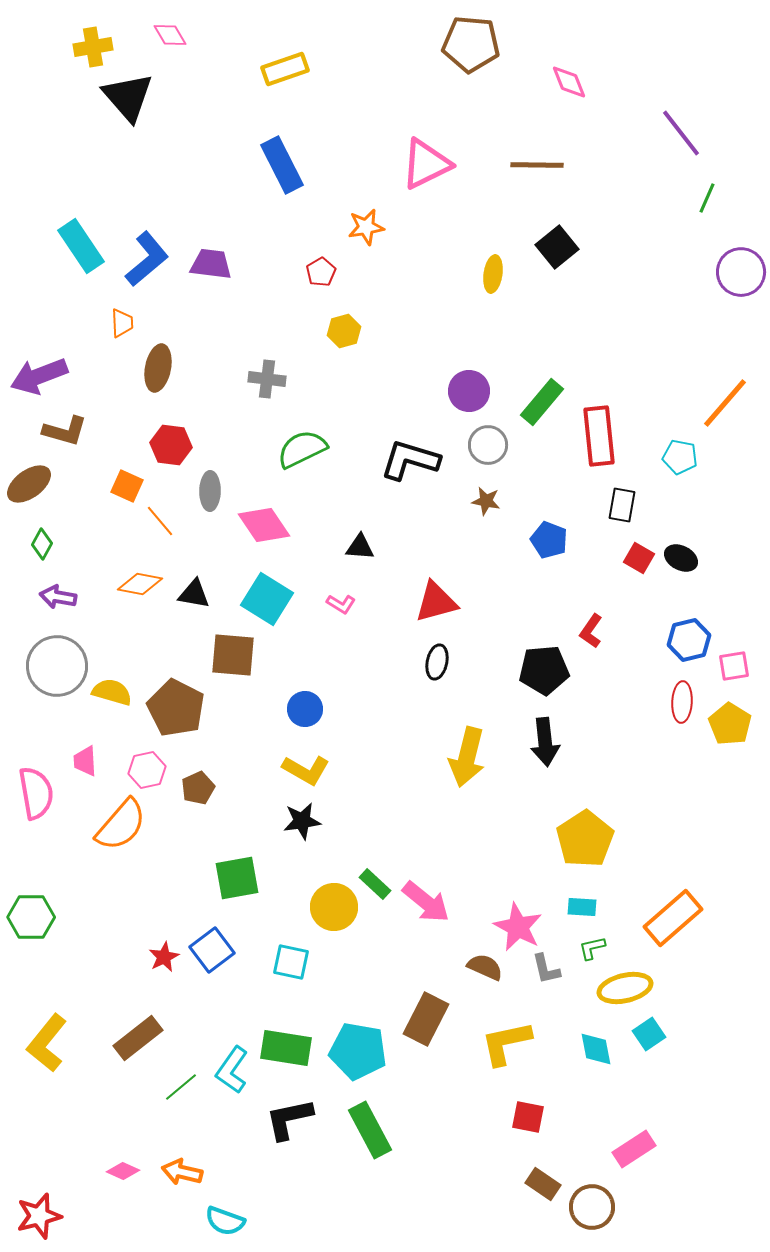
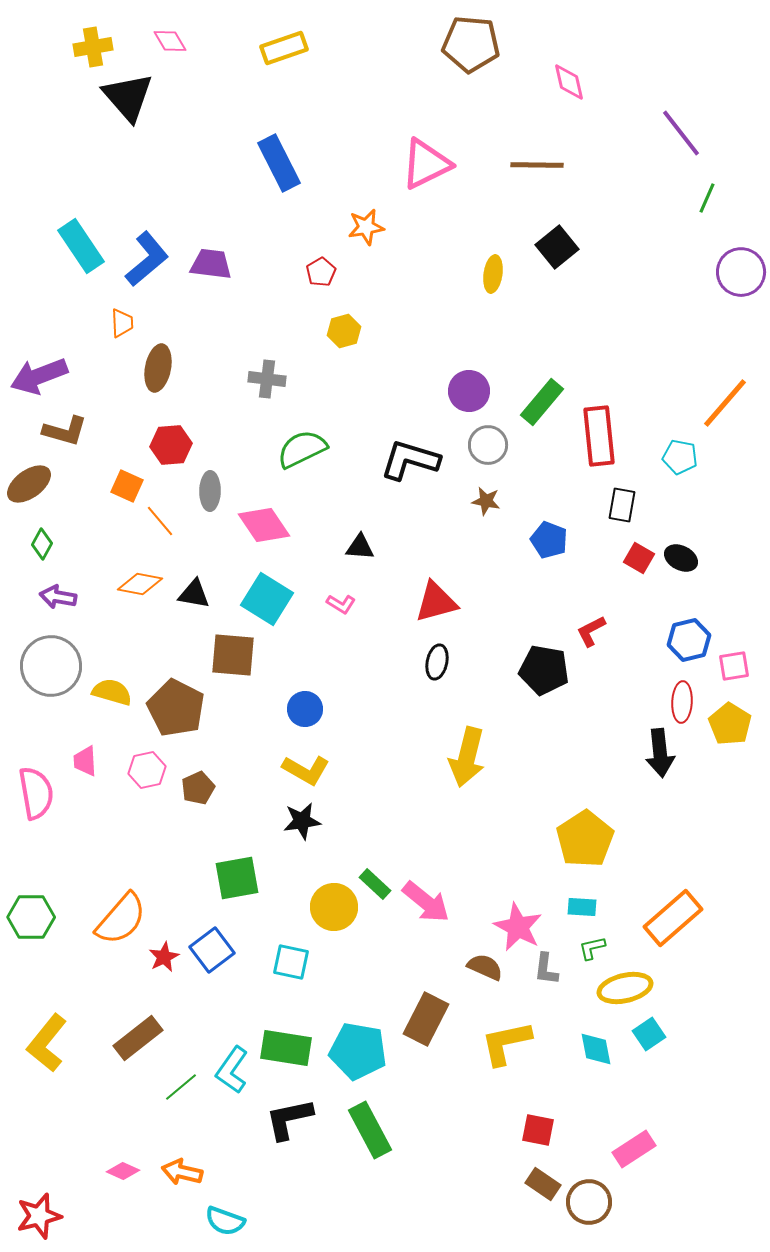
pink diamond at (170, 35): moved 6 px down
yellow rectangle at (285, 69): moved 1 px left, 21 px up
pink diamond at (569, 82): rotated 9 degrees clockwise
blue rectangle at (282, 165): moved 3 px left, 2 px up
red hexagon at (171, 445): rotated 12 degrees counterclockwise
red L-shape at (591, 631): rotated 28 degrees clockwise
gray circle at (57, 666): moved 6 px left
black pentagon at (544, 670): rotated 15 degrees clockwise
black arrow at (545, 742): moved 115 px right, 11 px down
orange semicircle at (121, 825): moved 94 px down
gray L-shape at (546, 969): rotated 20 degrees clockwise
red square at (528, 1117): moved 10 px right, 13 px down
brown circle at (592, 1207): moved 3 px left, 5 px up
